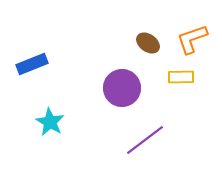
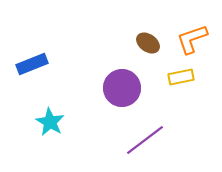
yellow rectangle: rotated 10 degrees counterclockwise
